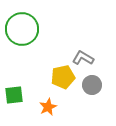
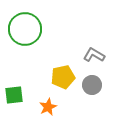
green circle: moved 3 px right
gray L-shape: moved 11 px right, 3 px up
